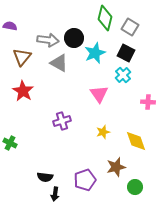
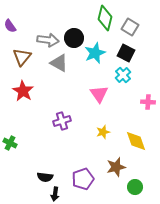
purple semicircle: rotated 136 degrees counterclockwise
purple pentagon: moved 2 px left, 1 px up
